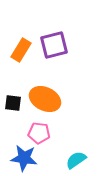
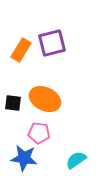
purple square: moved 2 px left, 2 px up
